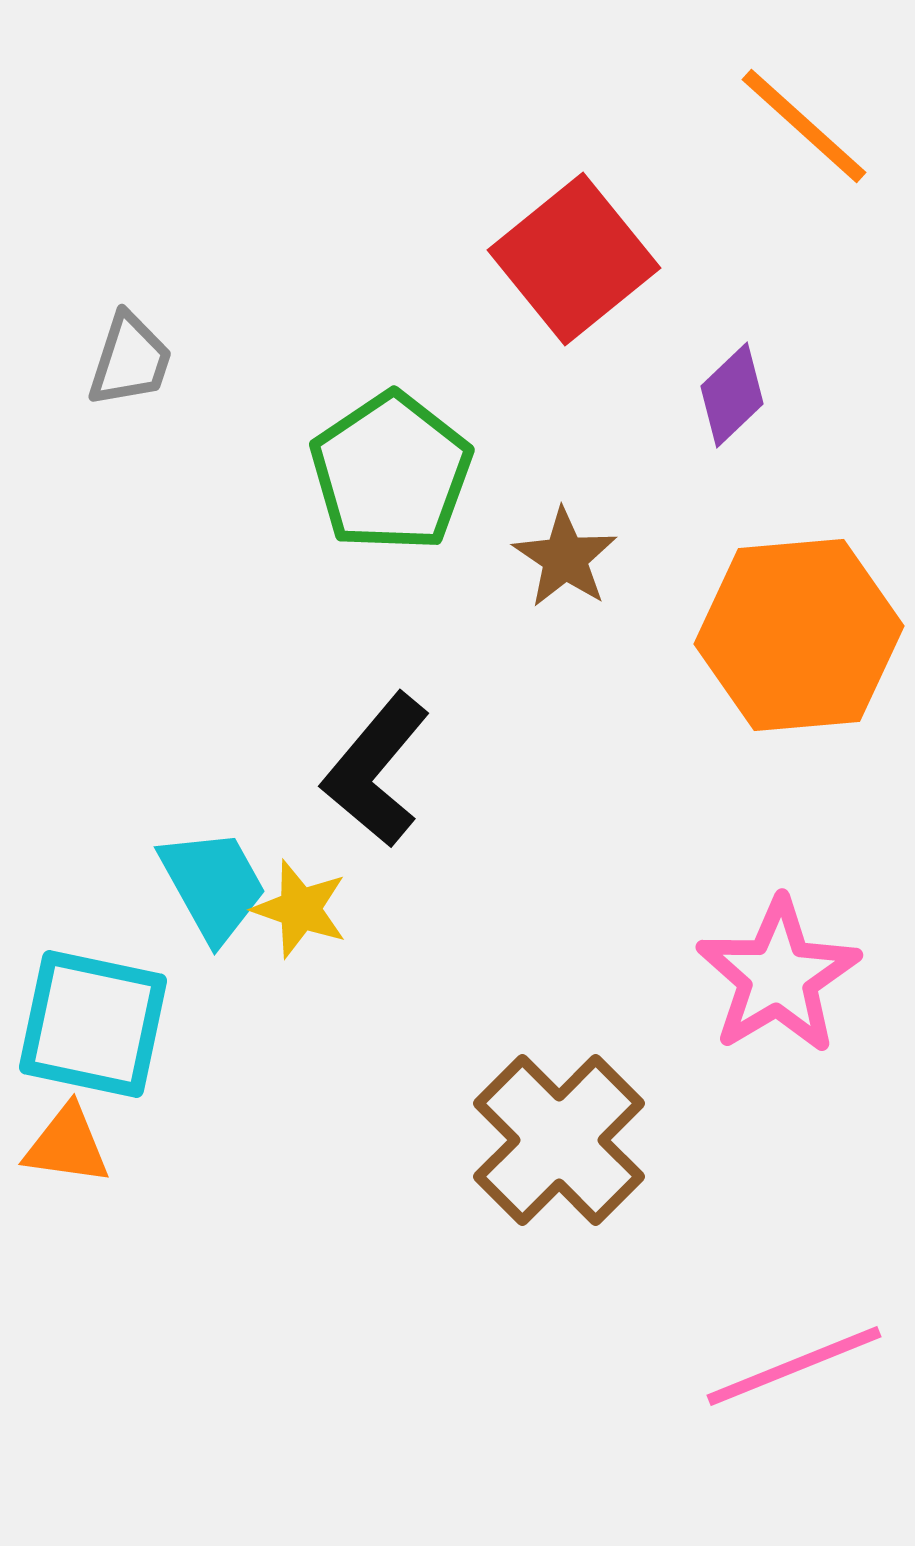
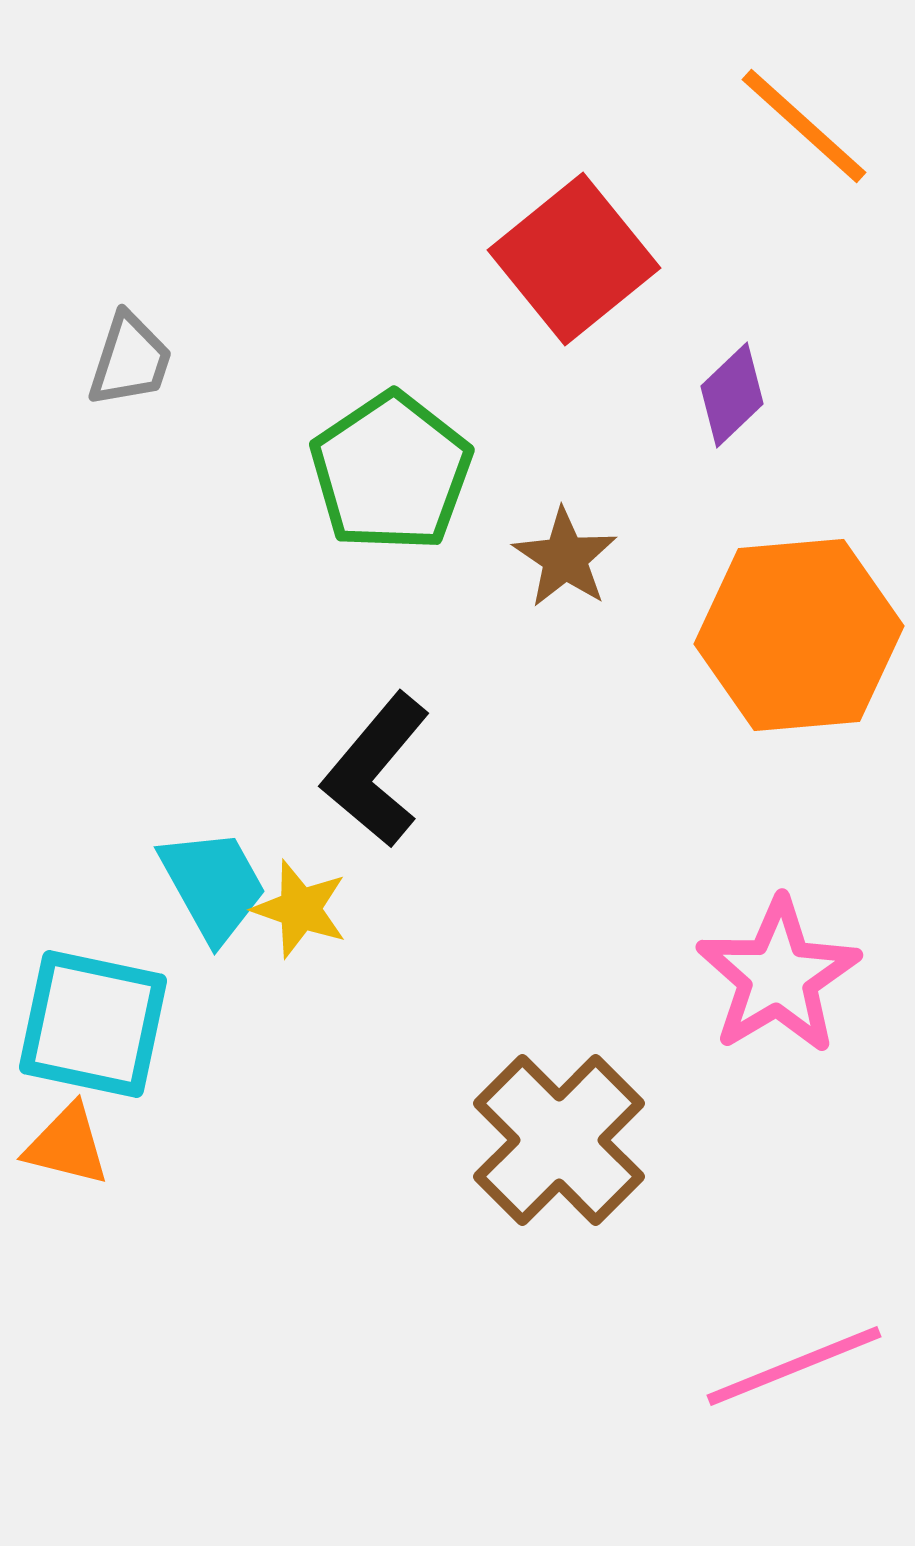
orange triangle: rotated 6 degrees clockwise
